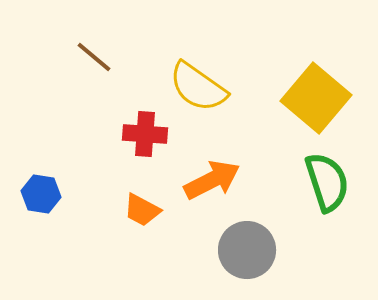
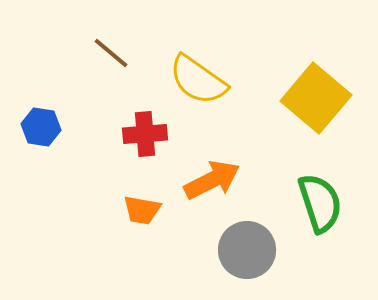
brown line: moved 17 px right, 4 px up
yellow semicircle: moved 7 px up
red cross: rotated 9 degrees counterclockwise
green semicircle: moved 7 px left, 21 px down
blue hexagon: moved 67 px up
orange trapezoid: rotated 18 degrees counterclockwise
